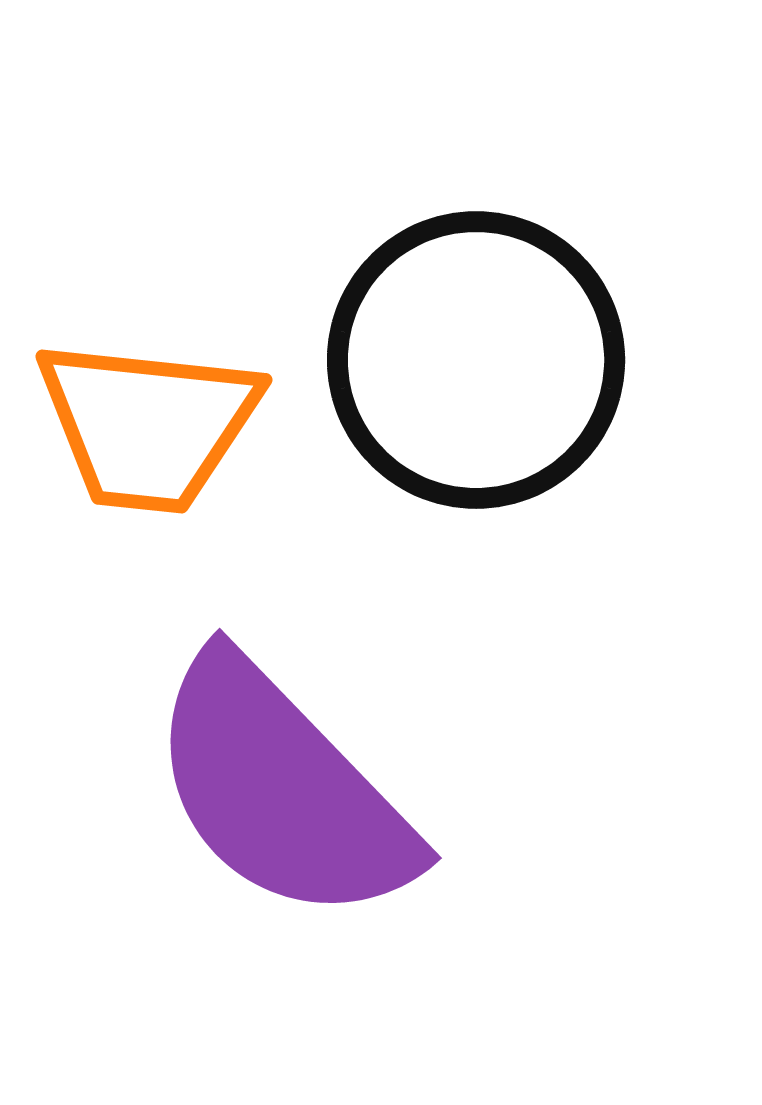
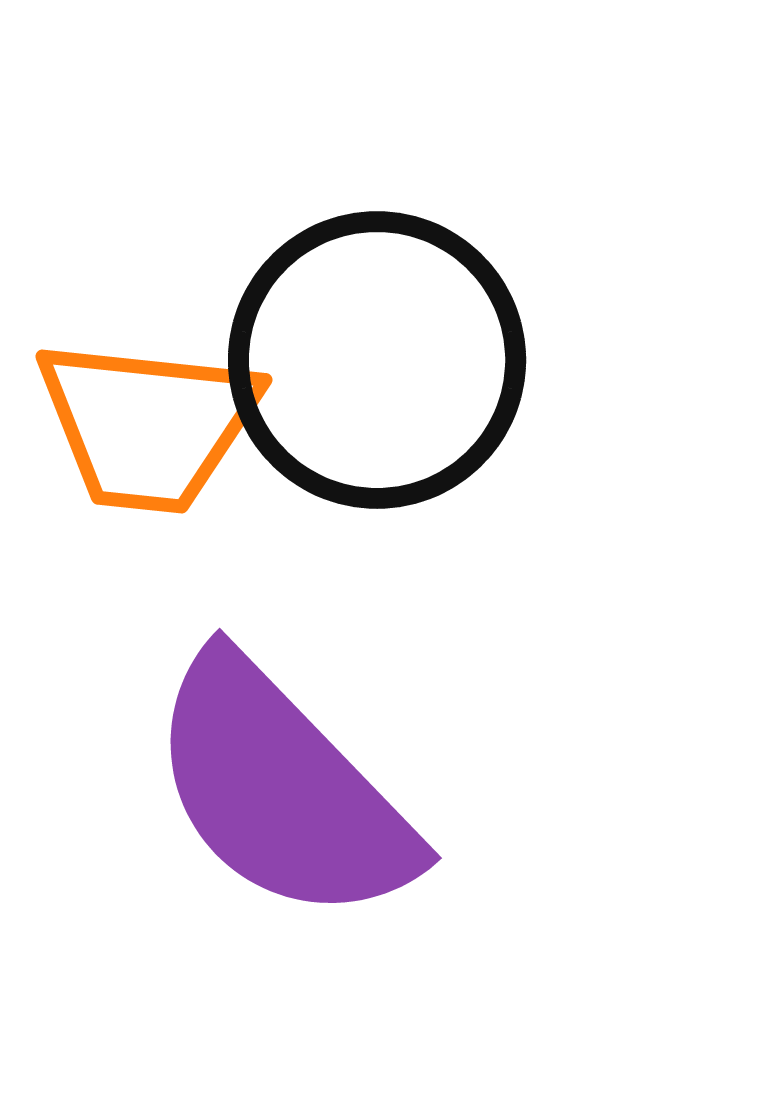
black circle: moved 99 px left
